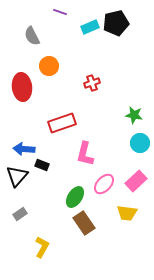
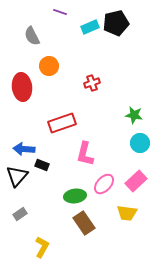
green ellipse: moved 1 px up; rotated 50 degrees clockwise
